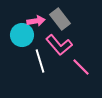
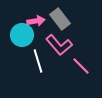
white line: moved 2 px left
pink line: moved 1 px up
